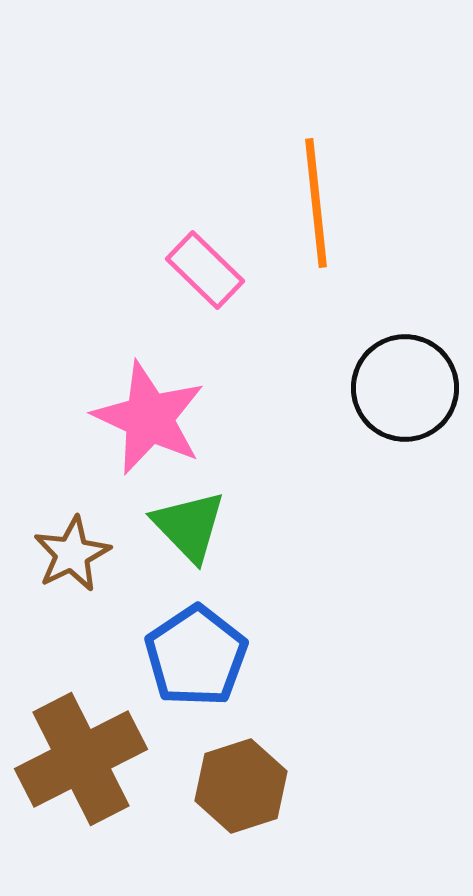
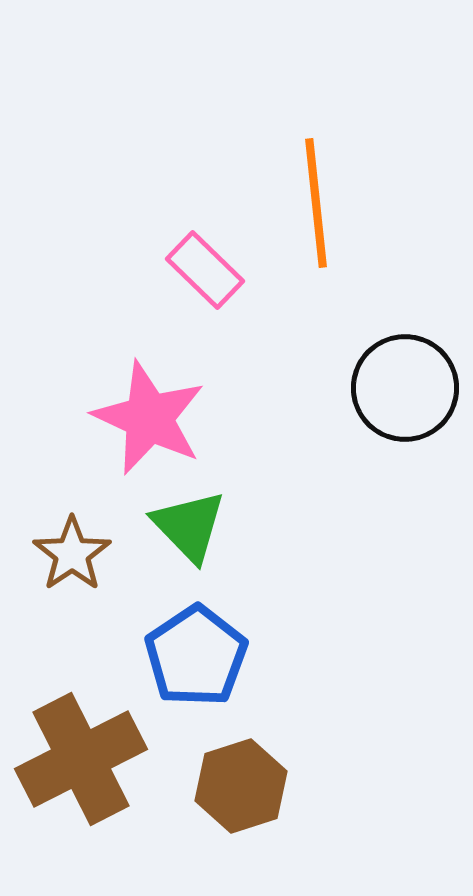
brown star: rotated 8 degrees counterclockwise
